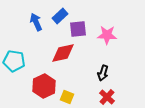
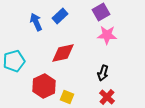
purple square: moved 23 px right, 17 px up; rotated 24 degrees counterclockwise
cyan pentagon: rotated 25 degrees counterclockwise
